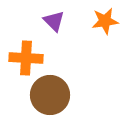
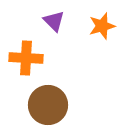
orange star: moved 3 px left, 5 px down; rotated 8 degrees counterclockwise
brown circle: moved 2 px left, 10 px down
